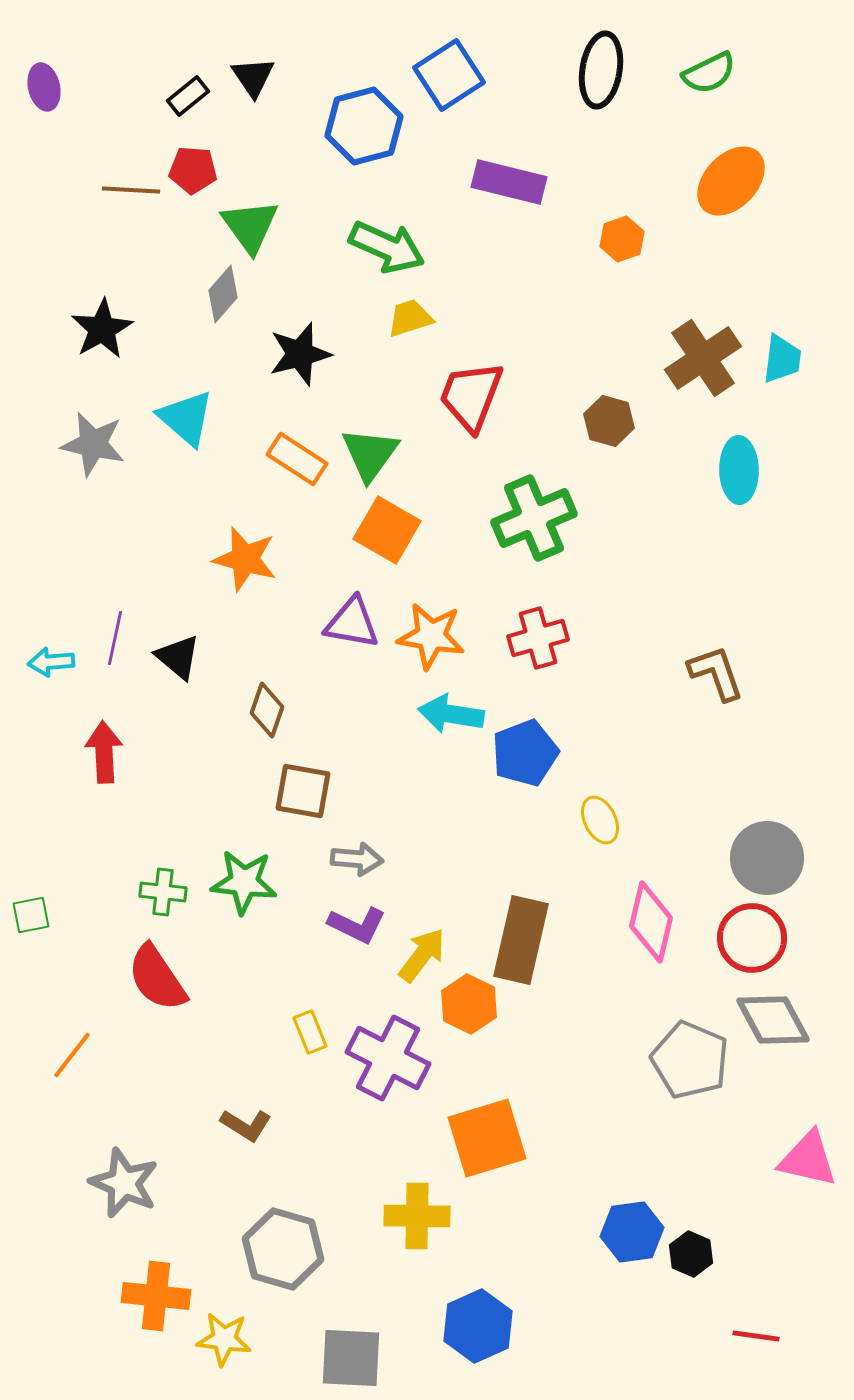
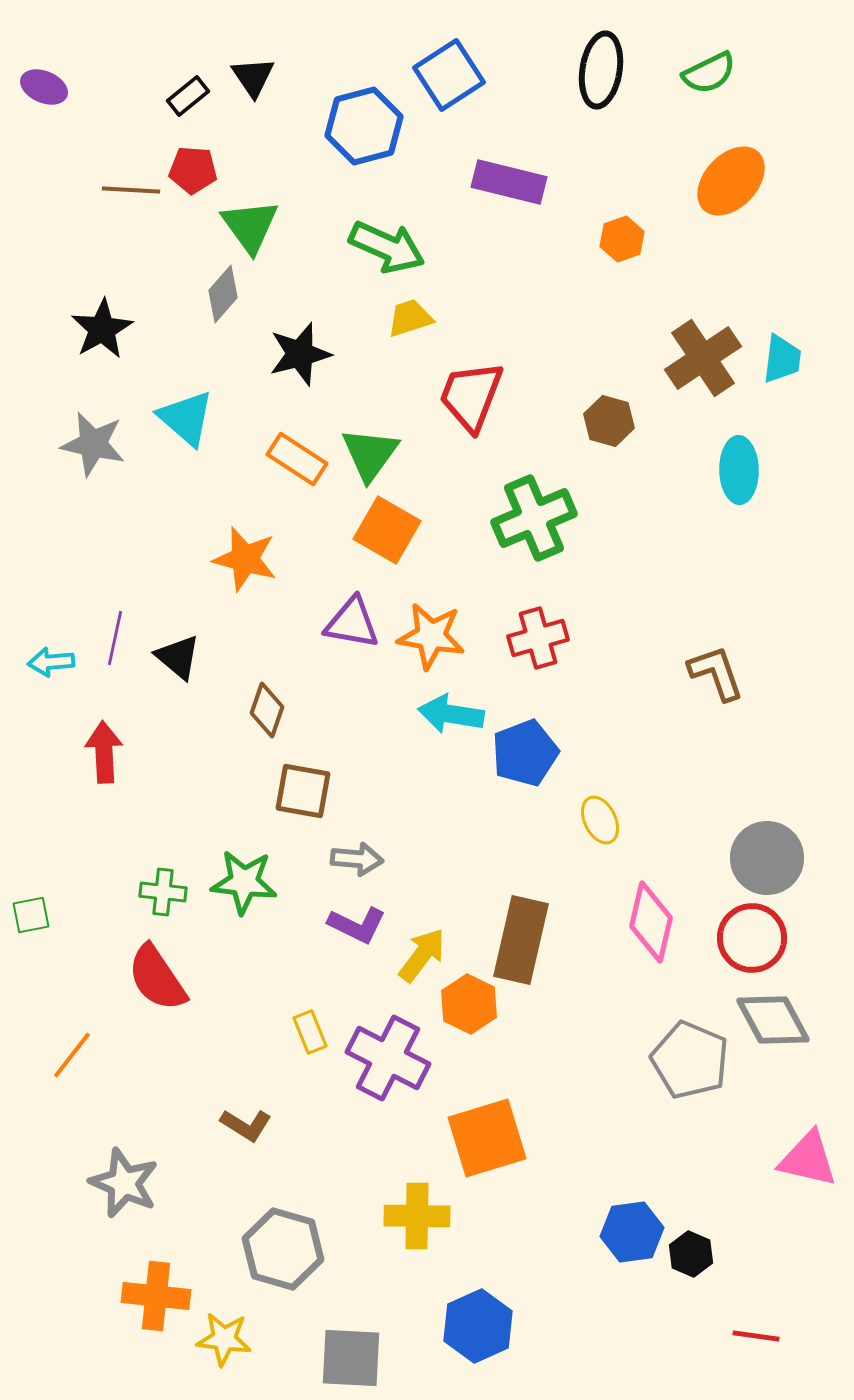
purple ellipse at (44, 87): rotated 54 degrees counterclockwise
